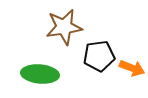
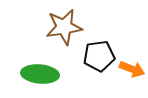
orange arrow: moved 1 px down
